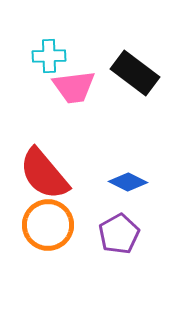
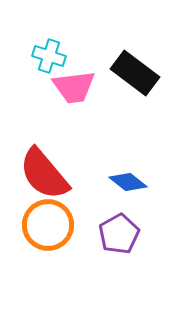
cyan cross: rotated 20 degrees clockwise
blue diamond: rotated 12 degrees clockwise
